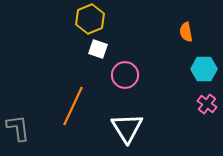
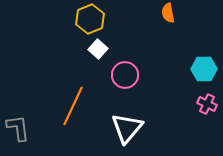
orange semicircle: moved 18 px left, 19 px up
white square: rotated 24 degrees clockwise
pink cross: rotated 12 degrees counterclockwise
white triangle: rotated 12 degrees clockwise
